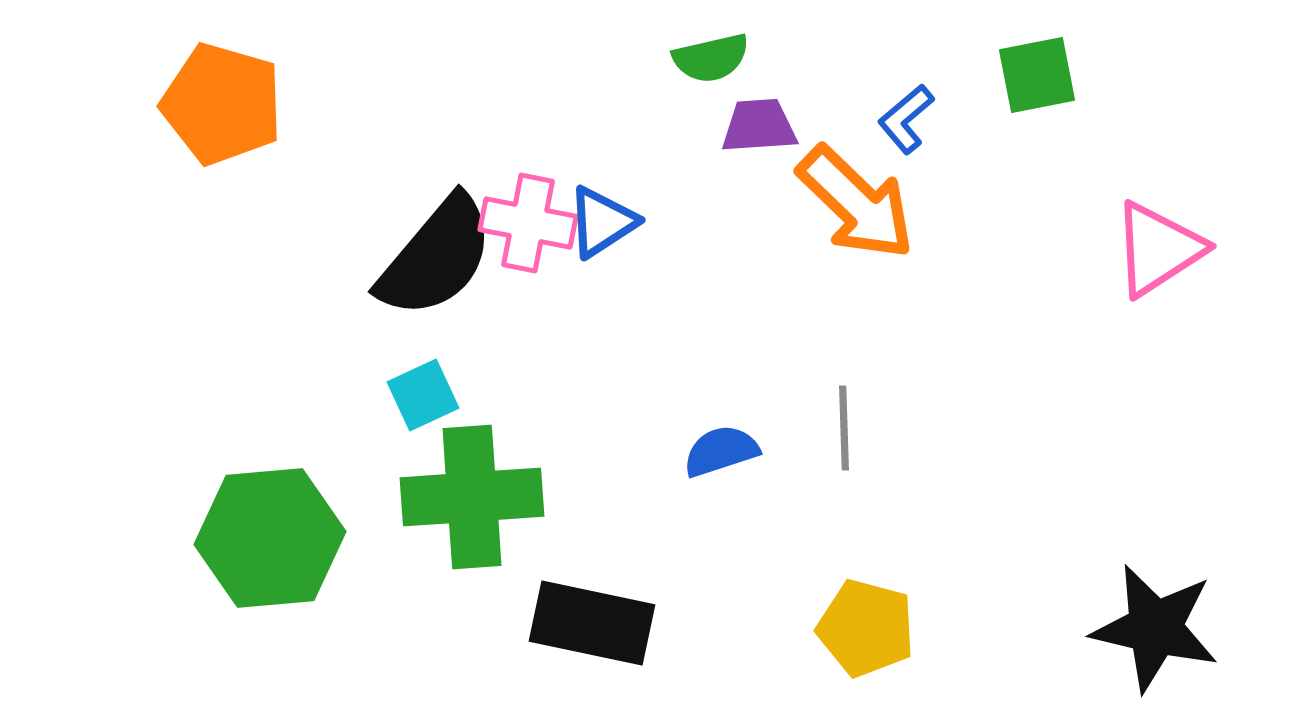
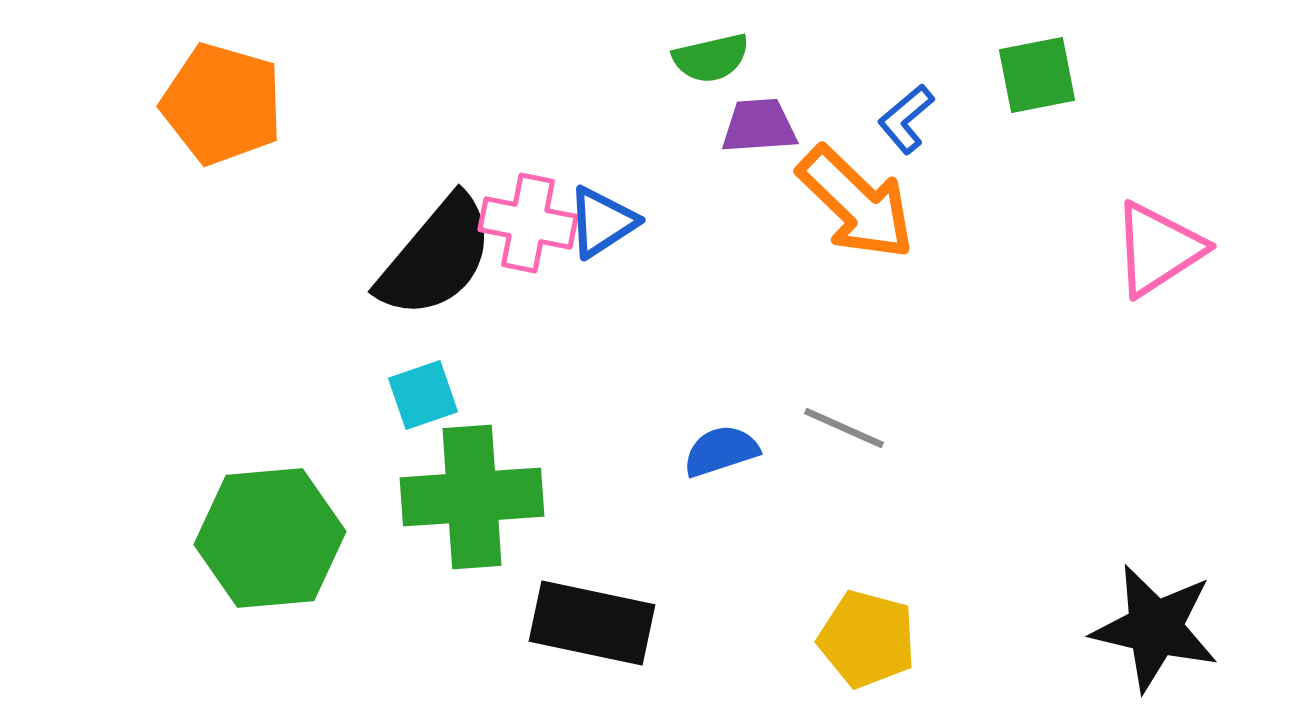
cyan square: rotated 6 degrees clockwise
gray line: rotated 64 degrees counterclockwise
yellow pentagon: moved 1 px right, 11 px down
